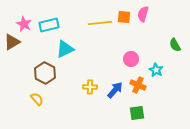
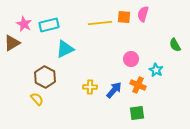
brown triangle: moved 1 px down
brown hexagon: moved 4 px down
blue arrow: moved 1 px left
